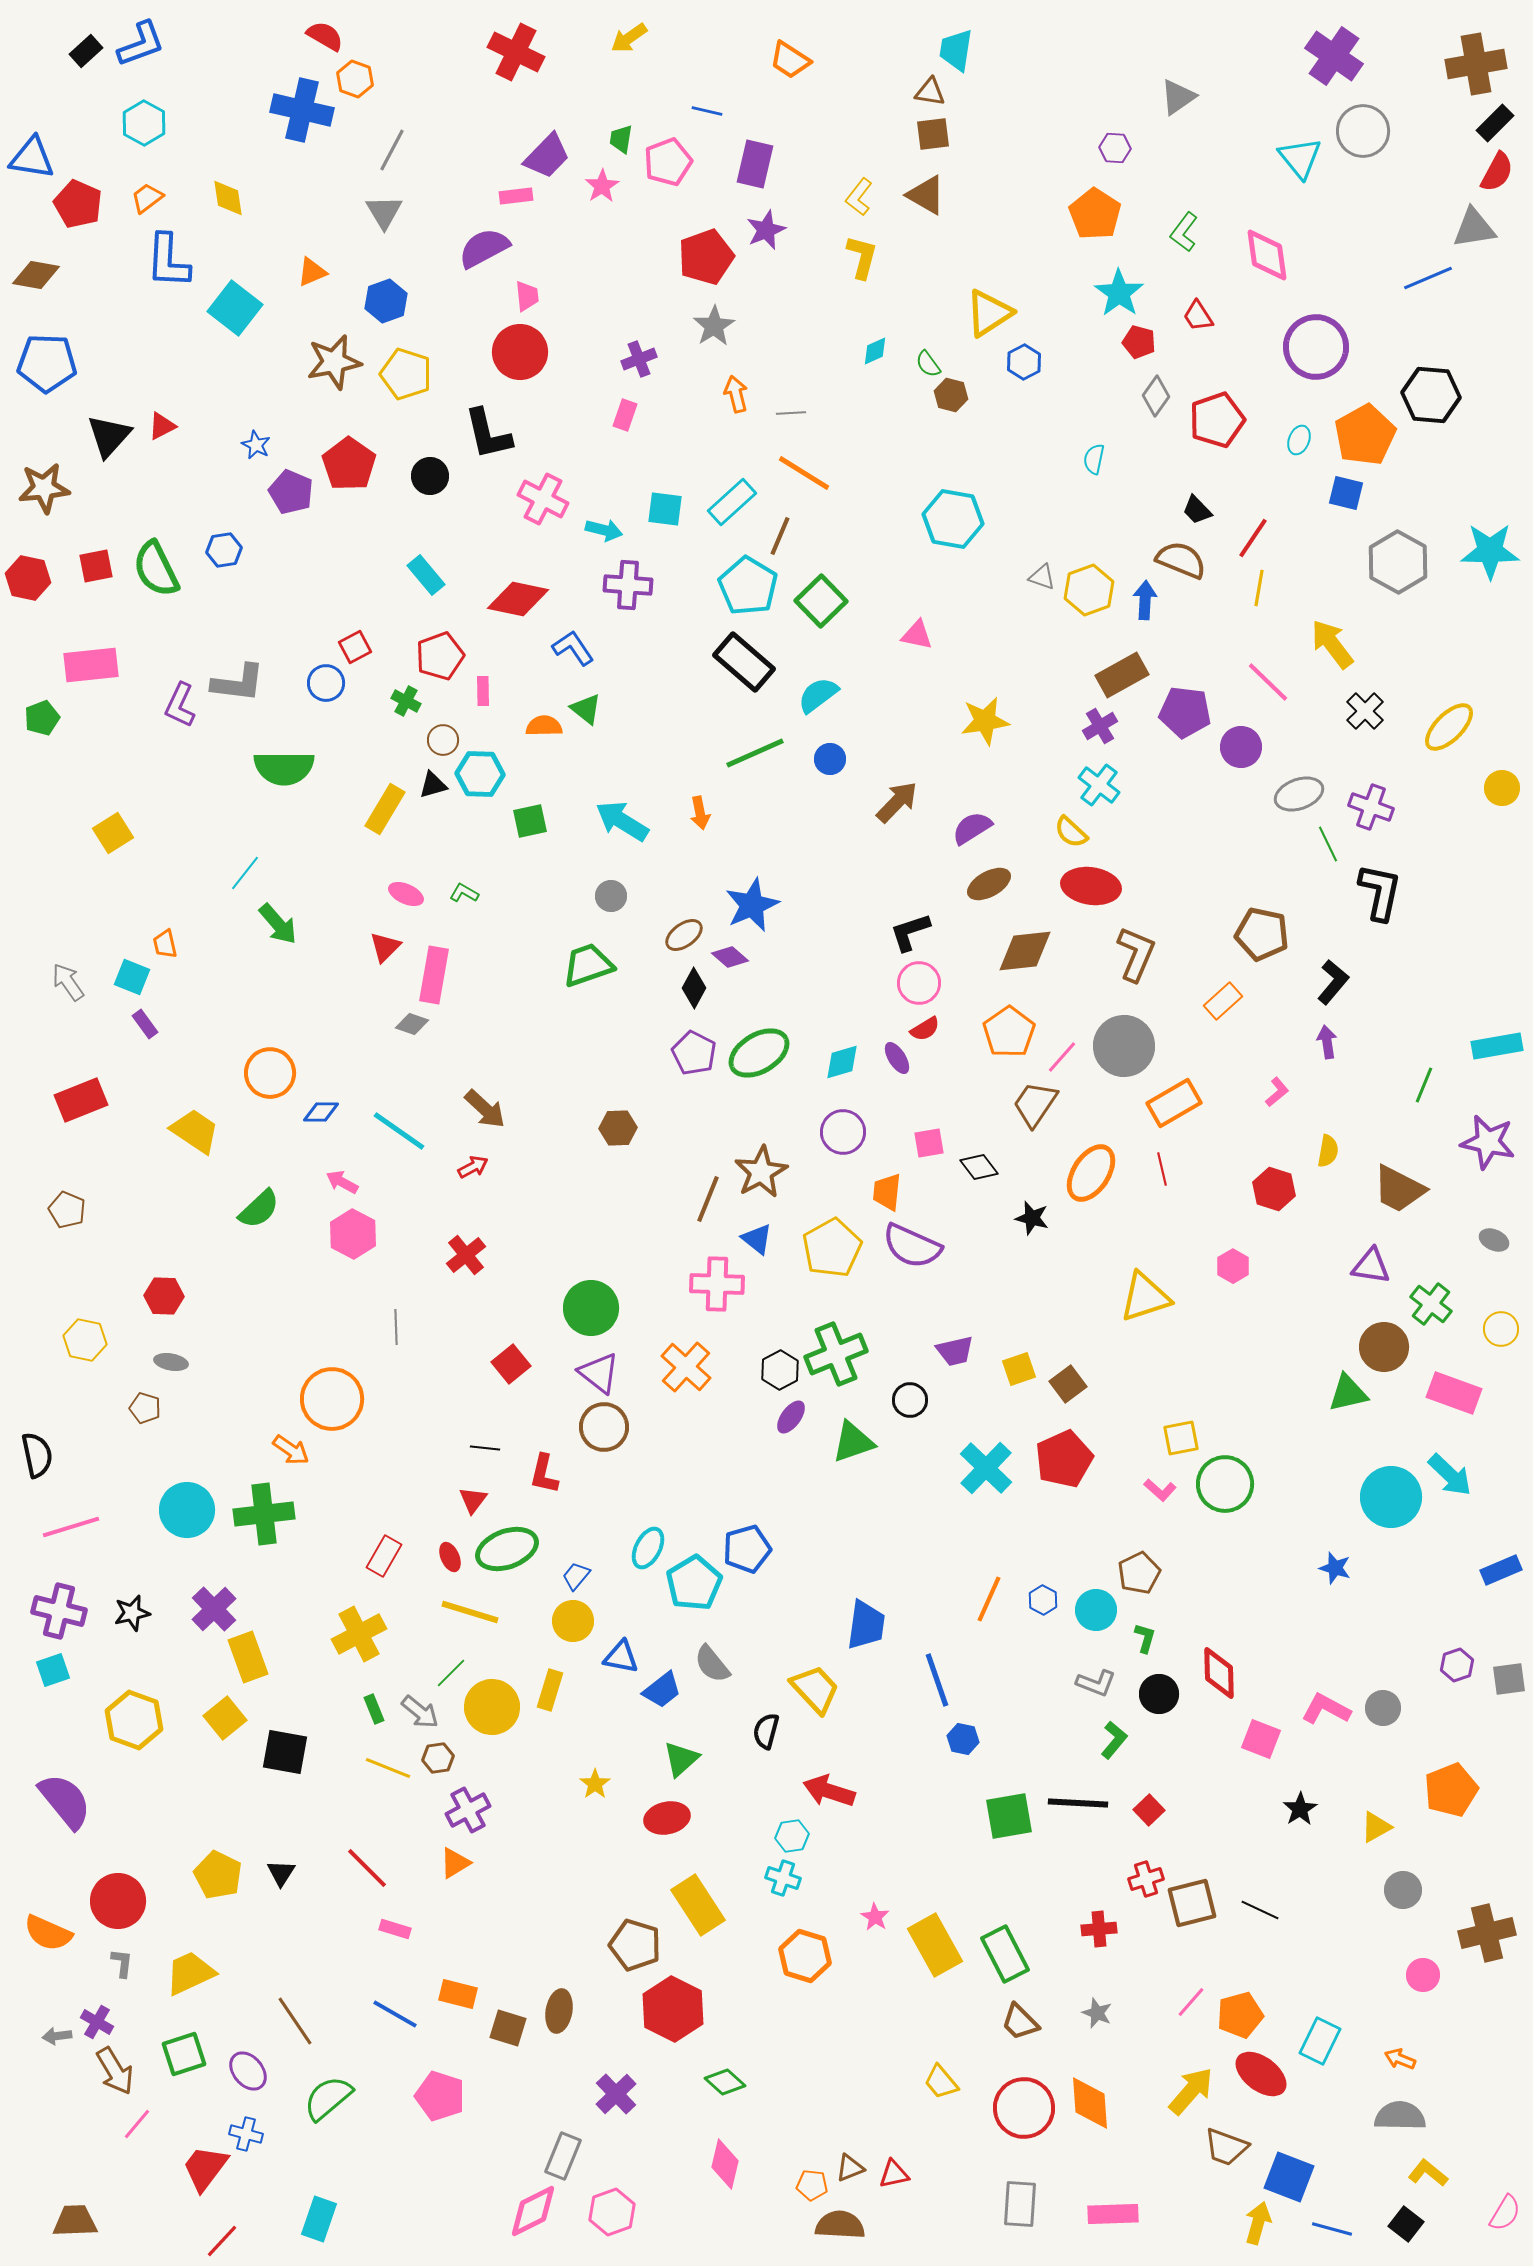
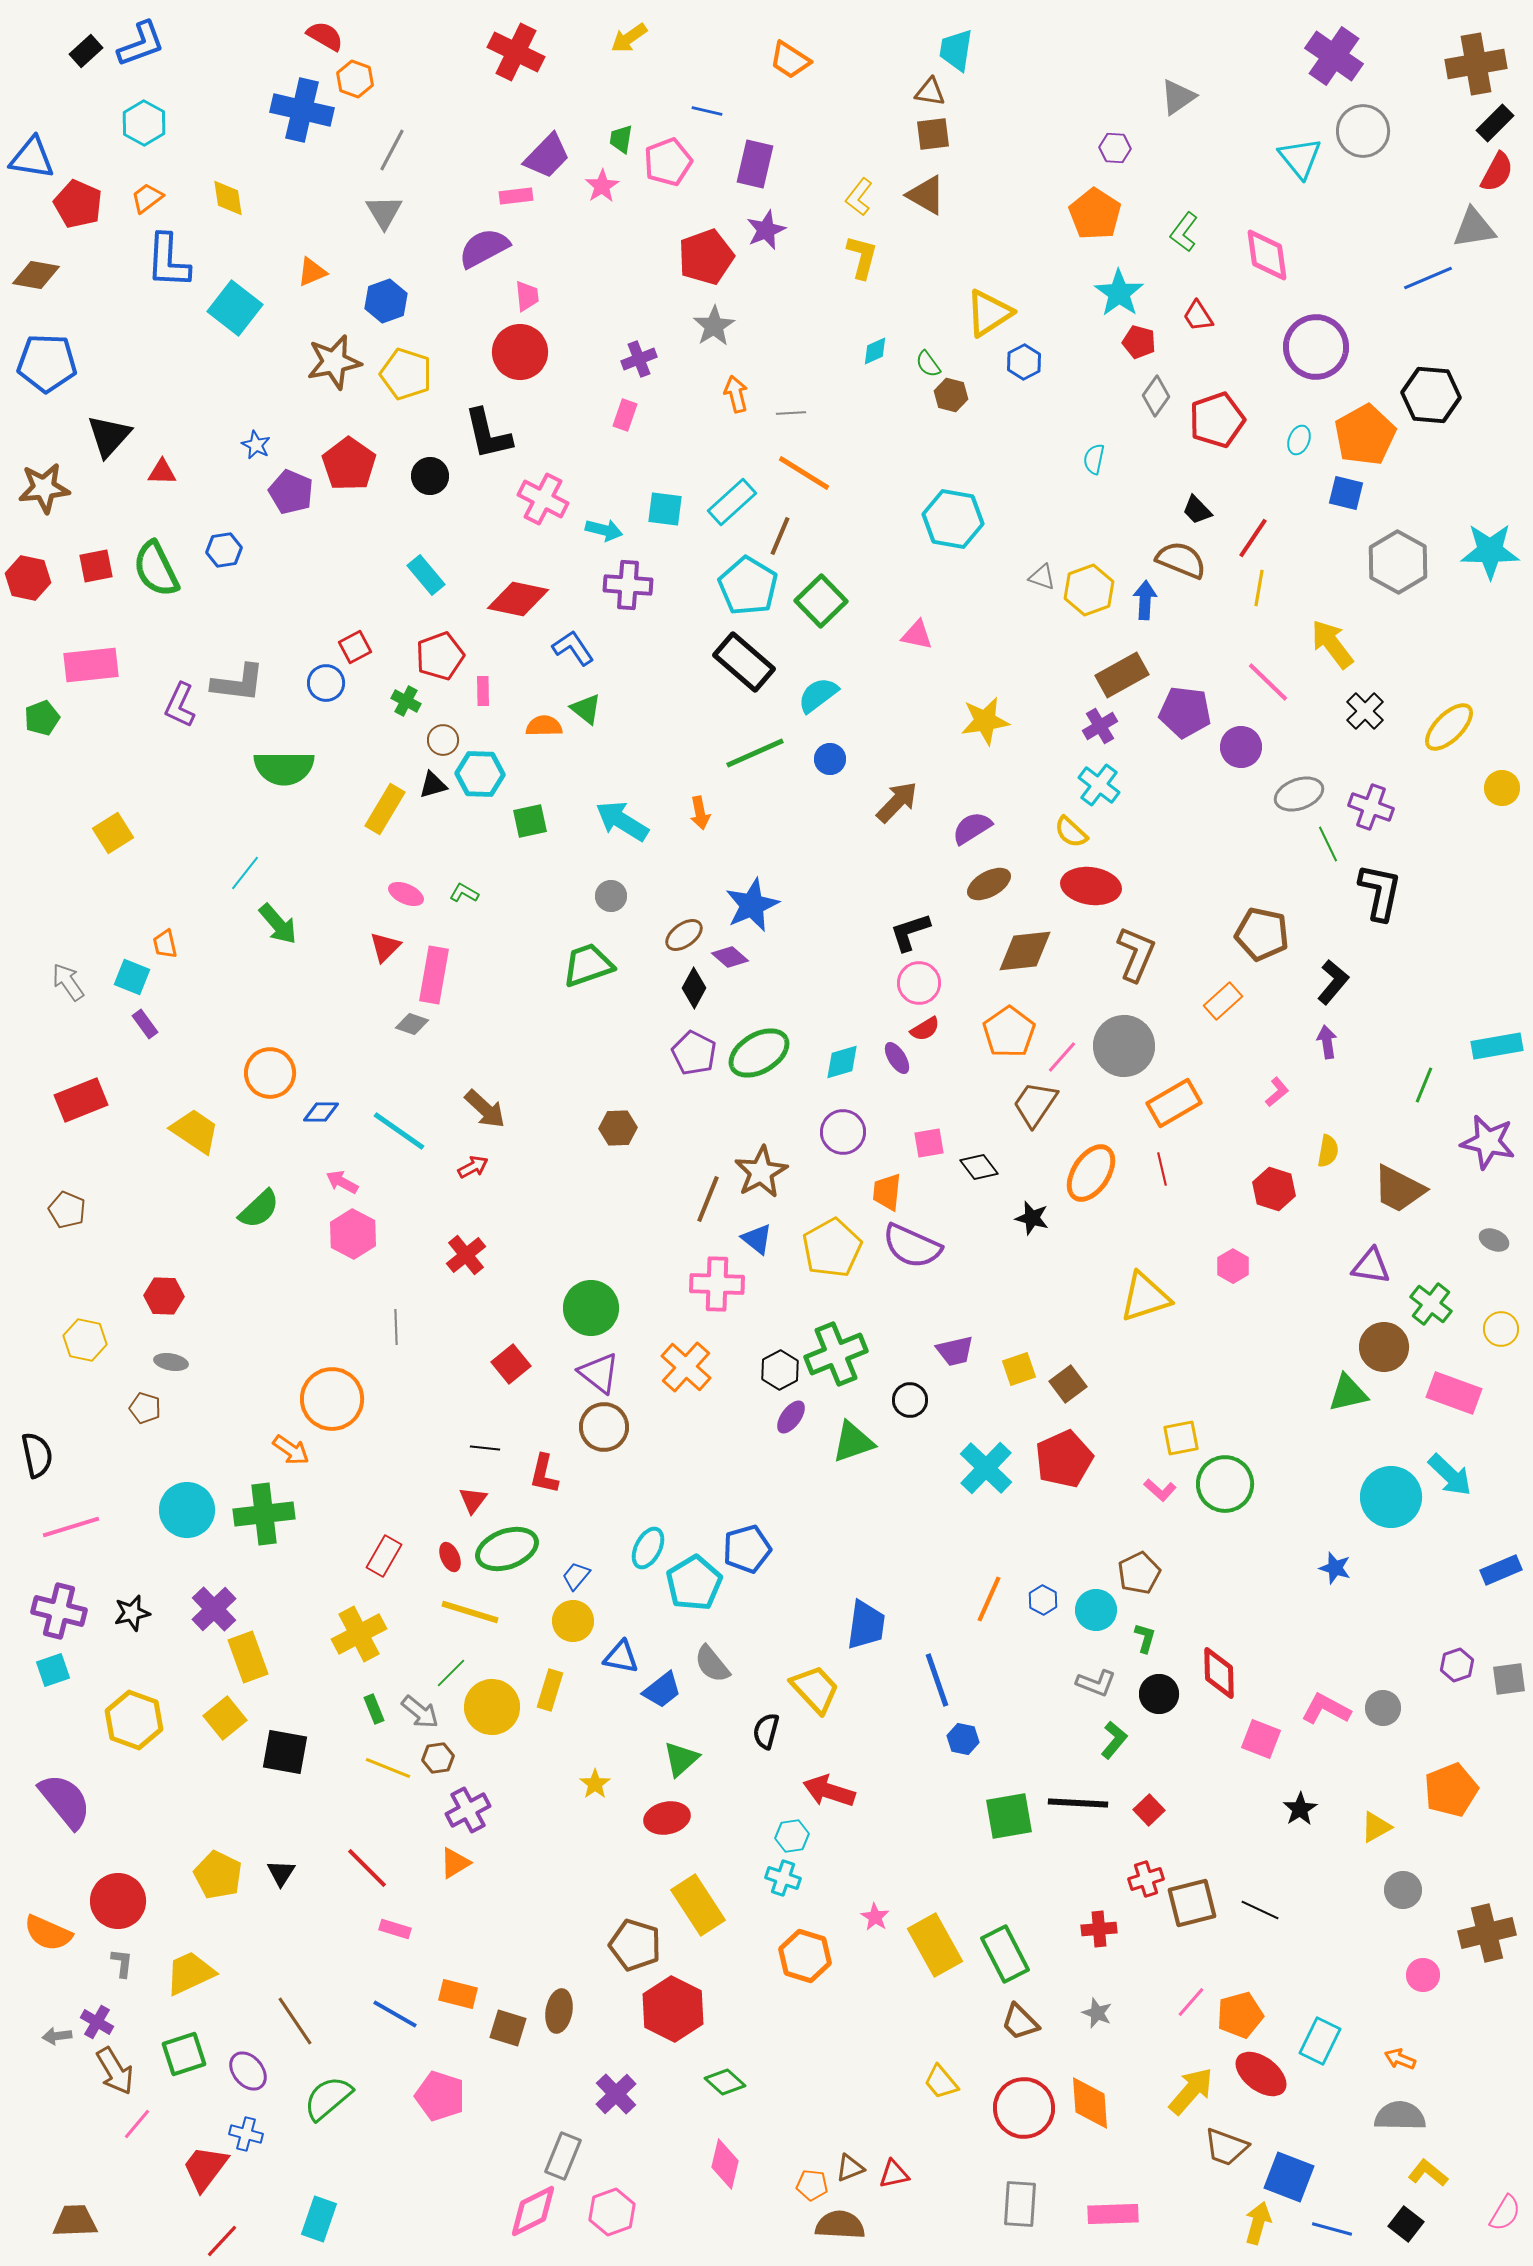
red triangle at (162, 426): moved 46 px down; rotated 28 degrees clockwise
